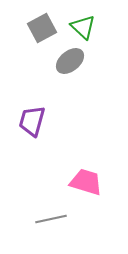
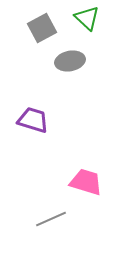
green triangle: moved 4 px right, 9 px up
gray ellipse: rotated 28 degrees clockwise
purple trapezoid: moved 1 px right, 1 px up; rotated 92 degrees clockwise
gray line: rotated 12 degrees counterclockwise
